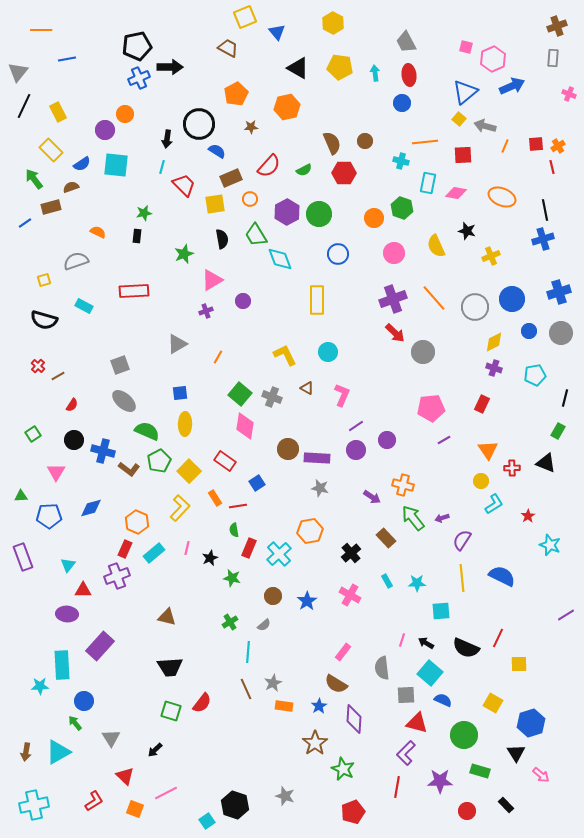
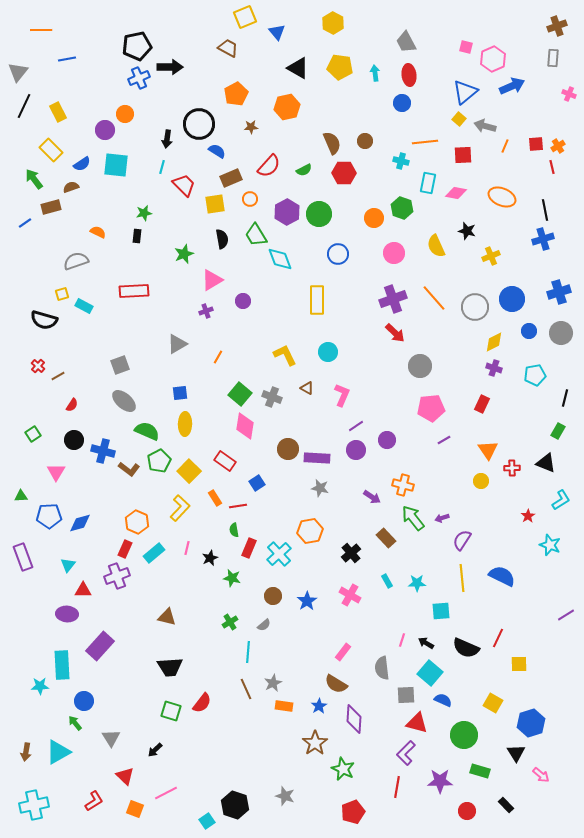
yellow square at (44, 280): moved 18 px right, 14 px down
gray circle at (423, 352): moved 3 px left, 14 px down
cyan L-shape at (494, 504): moved 67 px right, 4 px up
blue diamond at (91, 508): moved 11 px left, 15 px down
